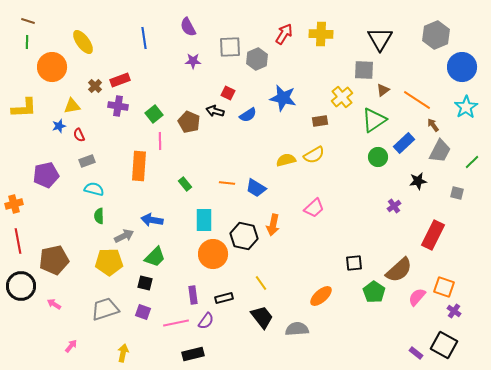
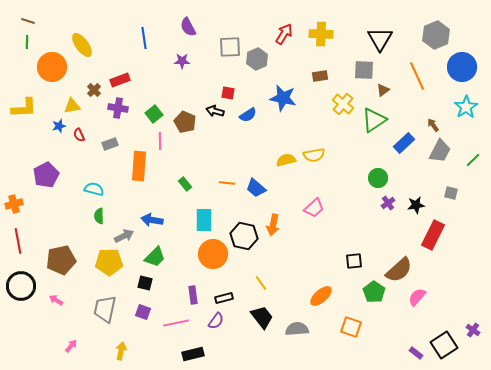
yellow ellipse at (83, 42): moved 1 px left, 3 px down
purple star at (193, 61): moved 11 px left
brown cross at (95, 86): moved 1 px left, 4 px down
red square at (228, 93): rotated 16 degrees counterclockwise
yellow cross at (342, 97): moved 1 px right, 7 px down; rotated 10 degrees counterclockwise
orange line at (417, 100): moved 24 px up; rotated 32 degrees clockwise
purple cross at (118, 106): moved 2 px down
brown rectangle at (320, 121): moved 45 px up
brown pentagon at (189, 122): moved 4 px left
yellow semicircle at (314, 155): rotated 20 degrees clockwise
green circle at (378, 157): moved 21 px down
gray rectangle at (87, 161): moved 23 px right, 17 px up
green line at (472, 162): moved 1 px right, 2 px up
purple pentagon at (46, 175): rotated 15 degrees counterclockwise
black star at (418, 181): moved 2 px left, 24 px down
blue trapezoid at (256, 188): rotated 10 degrees clockwise
gray square at (457, 193): moved 6 px left
purple cross at (394, 206): moved 6 px left, 3 px up
brown pentagon at (54, 260): moved 7 px right
black square at (354, 263): moved 2 px up
orange square at (444, 287): moved 93 px left, 40 px down
pink arrow at (54, 304): moved 2 px right, 4 px up
gray trapezoid at (105, 309): rotated 60 degrees counterclockwise
purple cross at (454, 311): moved 19 px right, 19 px down
purple semicircle at (206, 321): moved 10 px right
black square at (444, 345): rotated 28 degrees clockwise
yellow arrow at (123, 353): moved 2 px left, 2 px up
